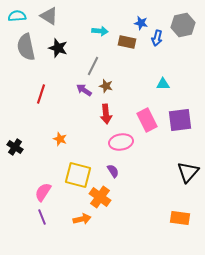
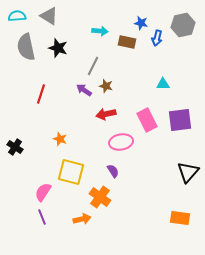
red arrow: rotated 84 degrees clockwise
yellow square: moved 7 px left, 3 px up
